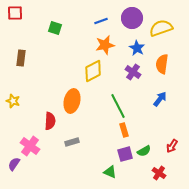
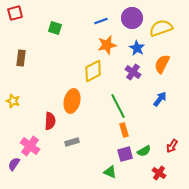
red square: rotated 14 degrees counterclockwise
orange star: moved 2 px right
orange semicircle: rotated 18 degrees clockwise
